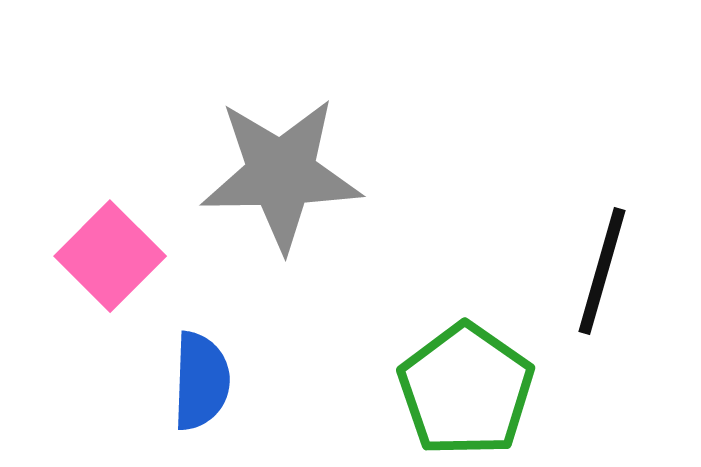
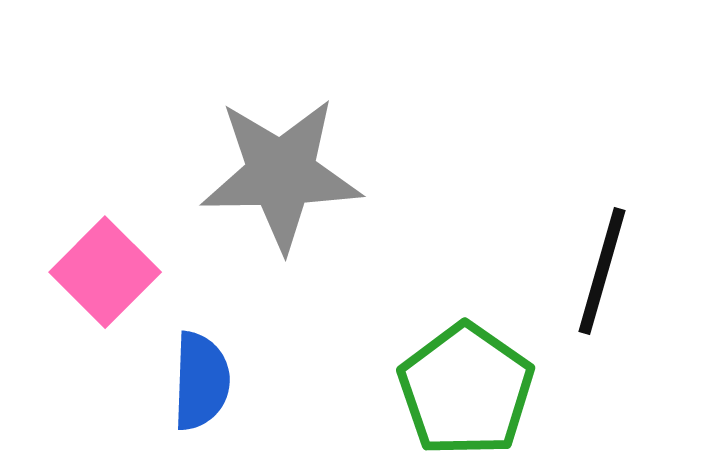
pink square: moved 5 px left, 16 px down
